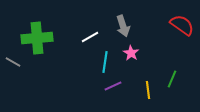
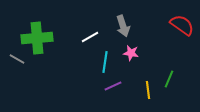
pink star: rotated 21 degrees counterclockwise
gray line: moved 4 px right, 3 px up
green line: moved 3 px left
